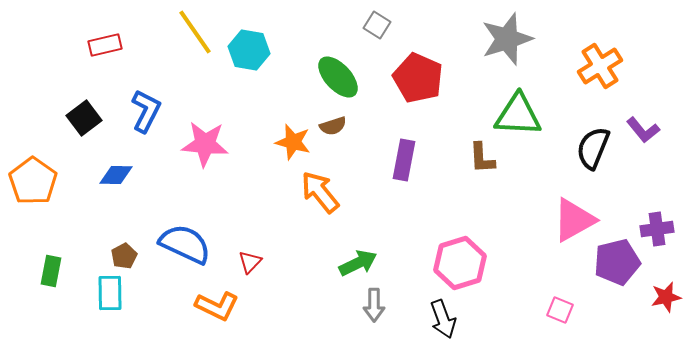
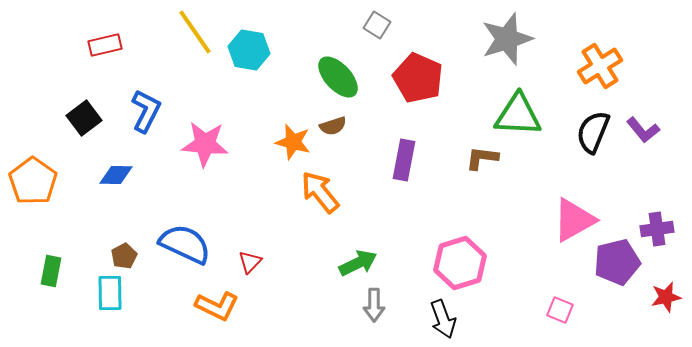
black semicircle: moved 16 px up
brown L-shape: rotated 100 degrees clockwise
